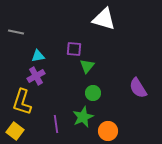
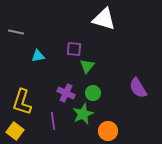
purple cross: moved 30 px right, 17 px down; rotated 36 degrees counterclockwise
green star: moved 3 px up
purple line: moved 3 px left, 3 px up
